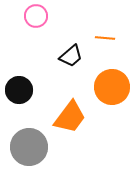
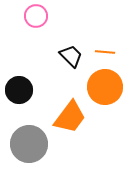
orange line: moved 14 px down
black trapezoid: rotated 95 degrees counterclockwise
orange circle: moved 7 px left
gray circle: moved 3 px up
